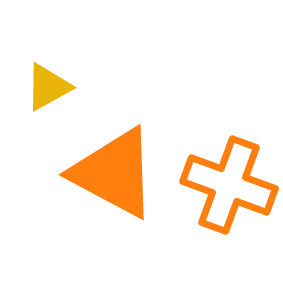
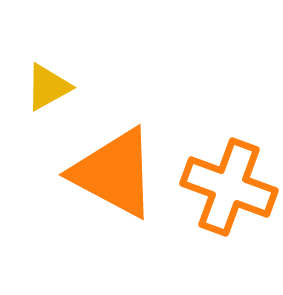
orange cross: moved 2 px down
